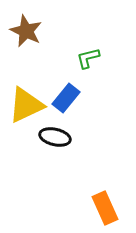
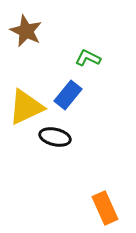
green L-shape: rotated 40 degrees clockwise
blue rectangle: moved 2 px right, 3 px up
yellow triangle: moved 2 px down
